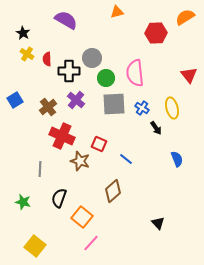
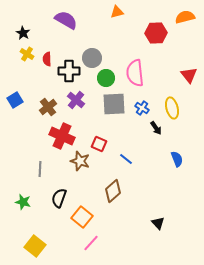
orange semicircle: rotated 18 degrees clockwise
